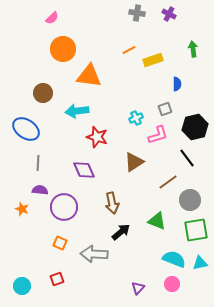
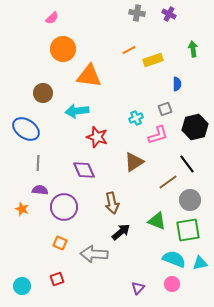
black line: moved 6 px down
green square: moved 8 px left
